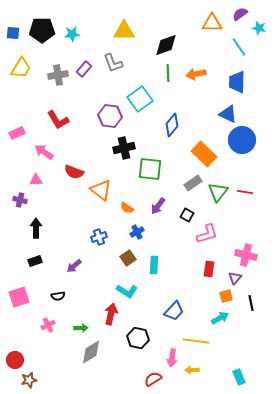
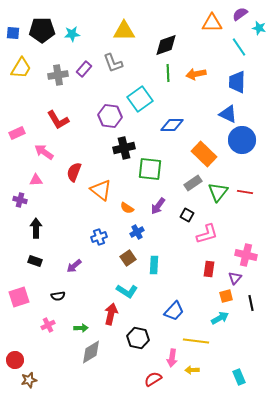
blue diamond at (172, 125): rotated 50 degrees clockwise
red semicircle at (74, 172): rotated 90 degrees clockwise
black rectangle at (35, 261): rotated 40 degrees clockwise
